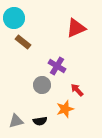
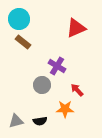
cyan circle: moved 5 px right, 1 px down
orange star: rotated 18 degrees clockwise
